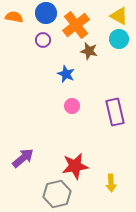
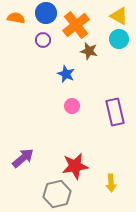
orange semicircle: moved 2 px right, 1 px down
